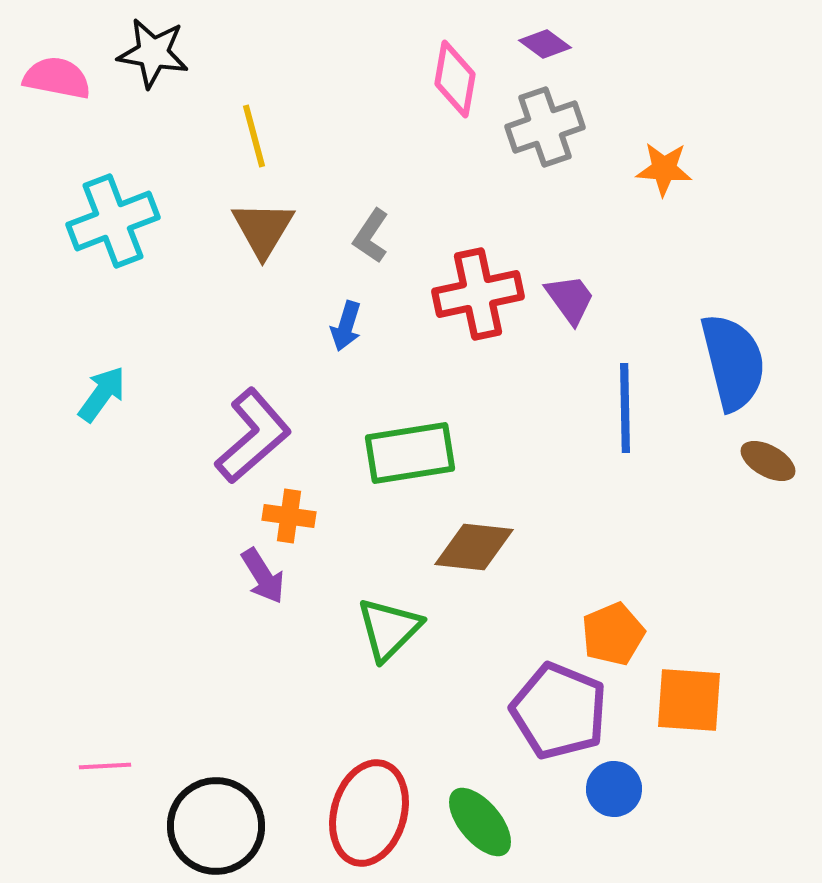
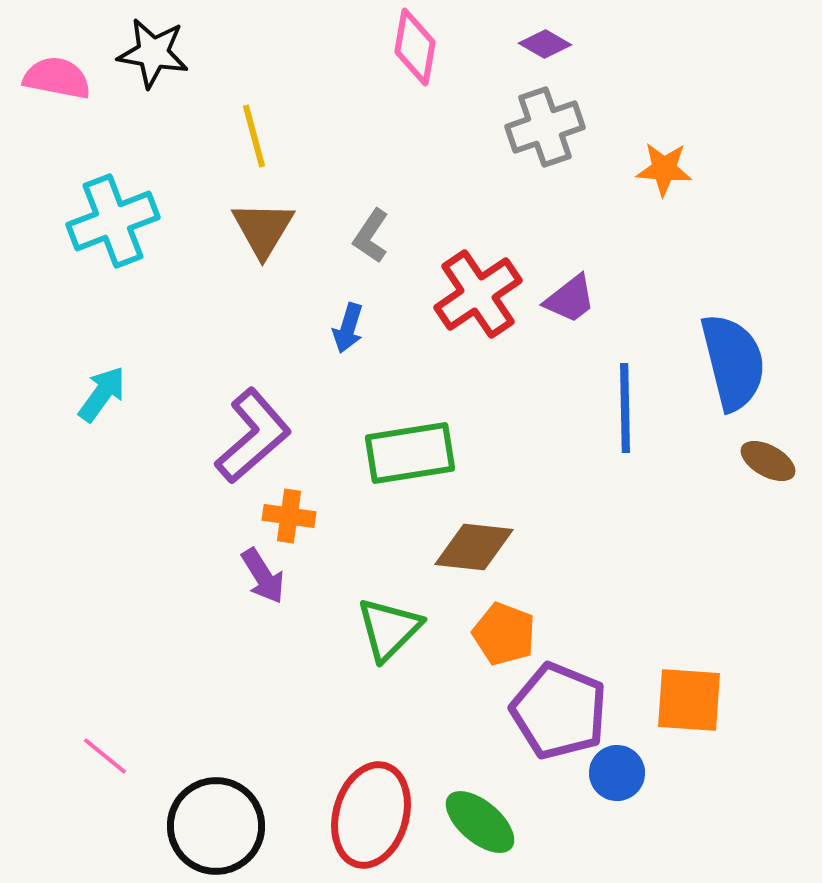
purple diamond: rotated 6 degrees counterclockwise
pink diamond: moved 40 px left, 32 px up
red cross: rotated 22 degrees counterclockwise
purple trapezoid: rotated 88 degrees clockwise
blue arrow: moved 2 px right, 2 px down
orange pentagon: moved 109 px left; rotated 28 degrees counterclockwise
pink line: moved 10 px up; rotated 42 degrees clockwise
blue circle: moved 3 px right, 16 px up
red ellipse: moved 2 px right, 2 px down
green ellipse: rotated 10 degrees counterclockwise
